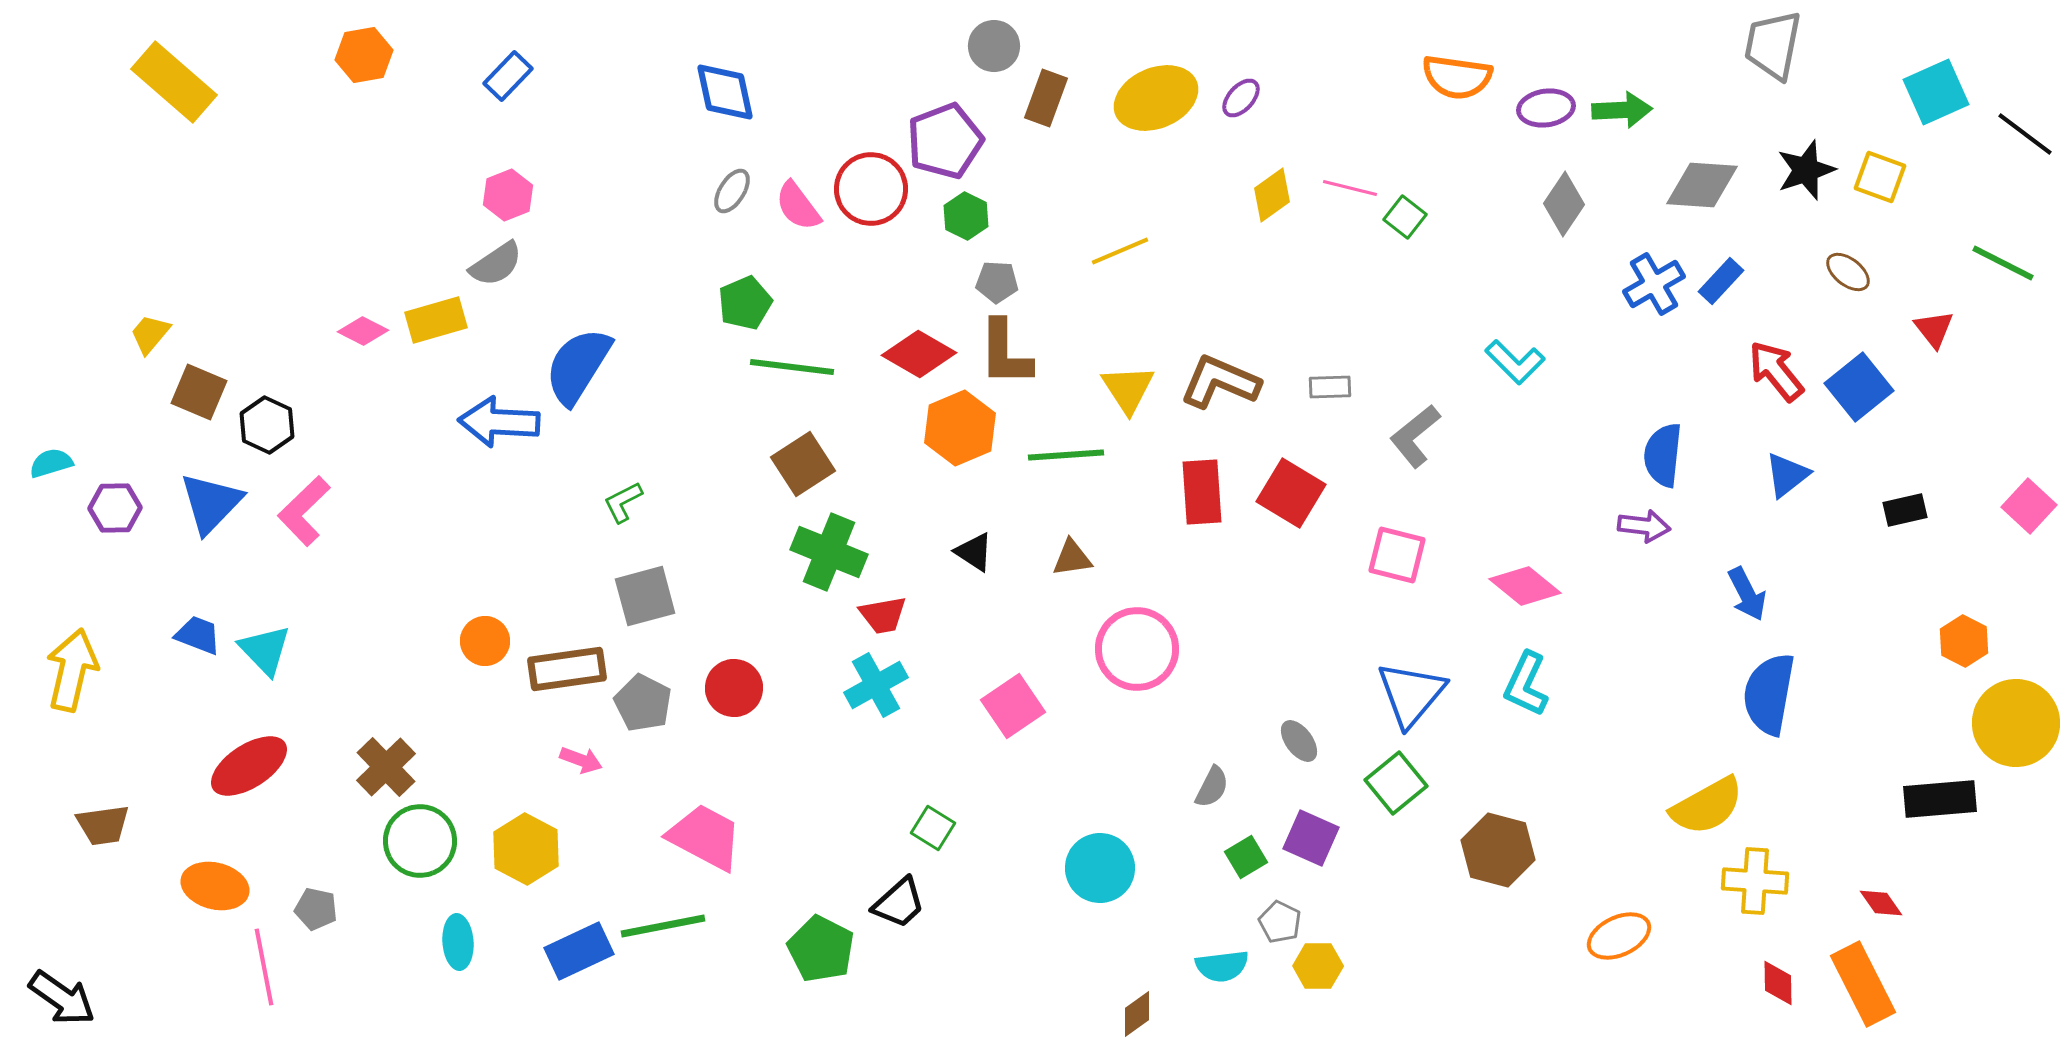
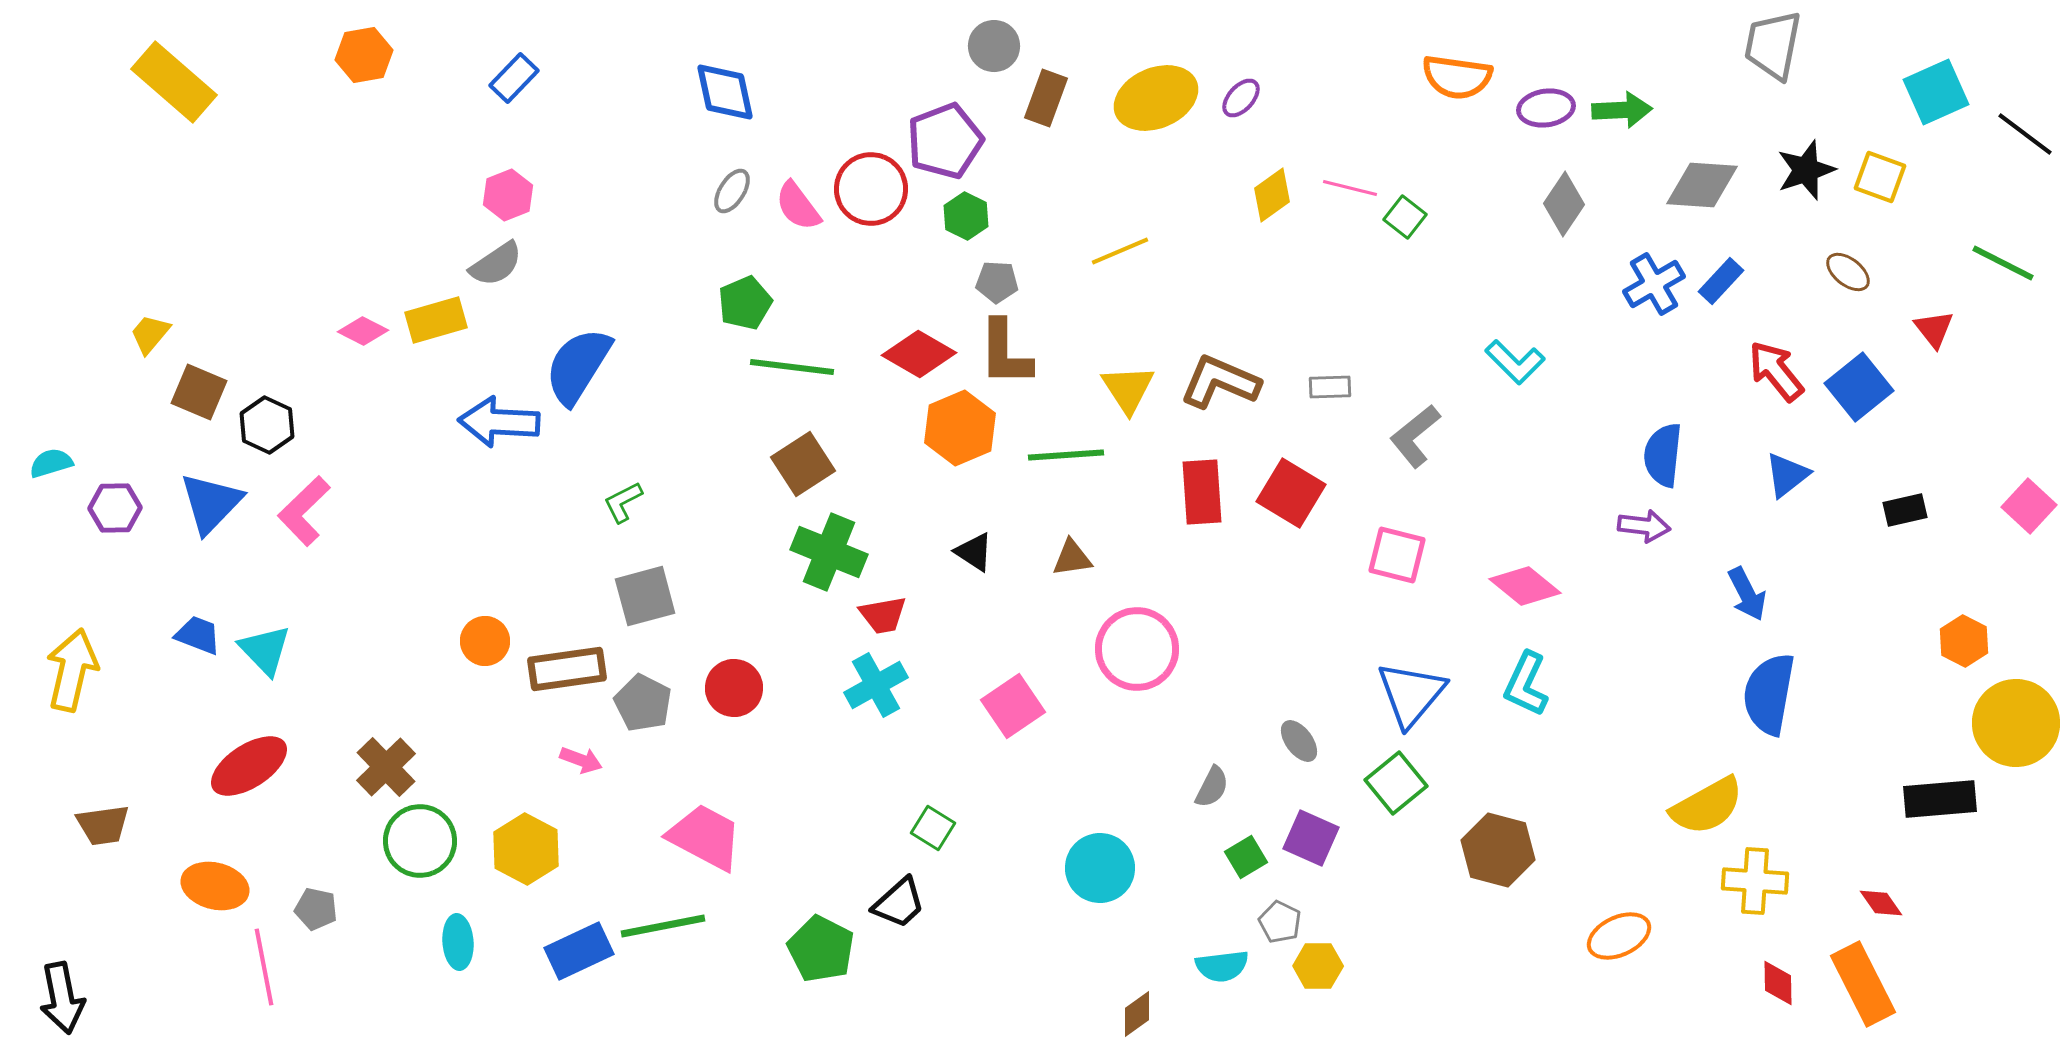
blue rectangle at (508, 76): moved 6 px right, 2 px down
black arrow at (62, 998): rotated 44 degrees clockwise
